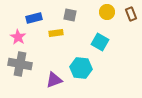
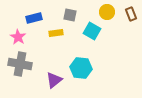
cyan square: moved 8 px left, 11 px up
purple triangle: rotated 18 degrees counterclockwise
